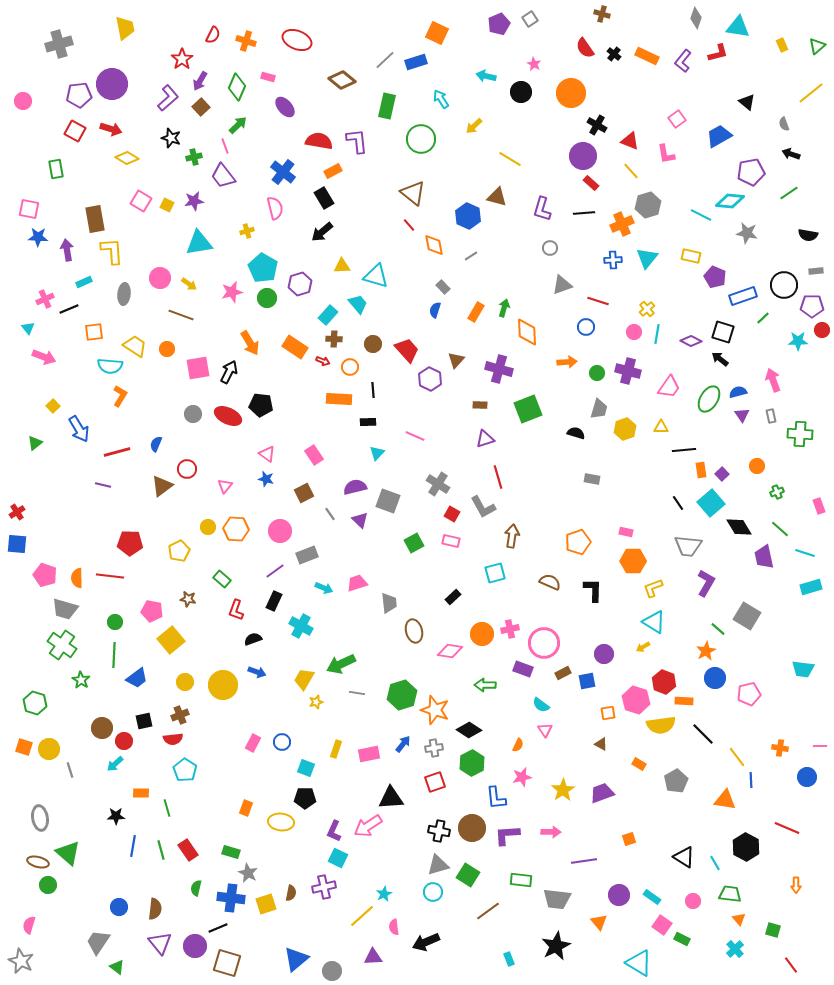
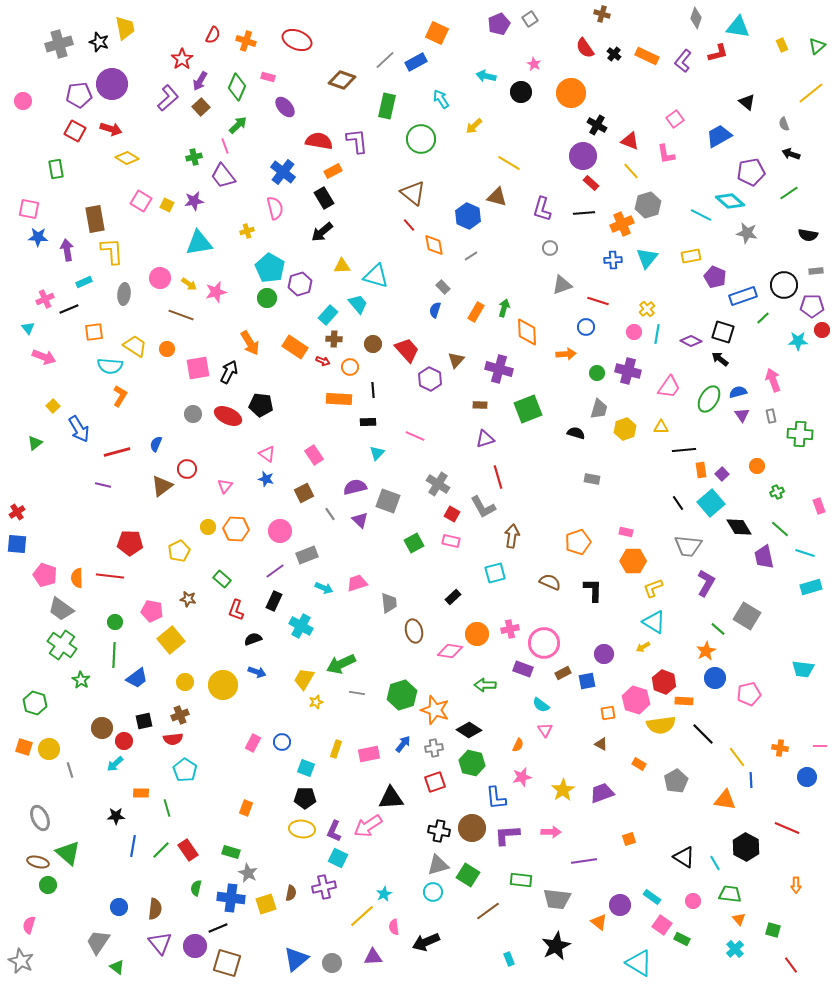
blue rectangle at (416, 62): rotated 10 degrees counterclockwise
brown diamond at (342, 80): rotated 20 degrees counterclockwise
pink square at (677, 119): moved 2 px left
black star at (171, 138): moved 72 px left, 96 px up
yellow line at (510, 159): moved 1 px left, 4 px down
cyan diamond at (730, 201): rotated 36 degrees clockwise
yellow rectangle at (691, 256): rotated 24 degrees counterclockwise
cyan pentagon at (263, 268): moved 7 px right
pink star at (232, 292): moved 16 px left
orange arrow at (567, 362): moved 1 px left, 8 px up
gray trapezoid at (65, 609): moved 4 px left; rotated 20 degrees clockwise
orange circle at (482, 634): moved 5 px left
green hexagon at (472, 763): rotated 20 degrees counterclockwise
gray ellipse at (40, 818): rotated 15 degrees counterclockwise
yellow ellipse at (281, 822): moved 21 px right, 7 px down
green line at (161, 850): rotated 60 degrees clockwise
purple circle at (619, 895): moved 1 px right, 10 px down
orange triangle at (599, 922): rotated 12 degrees counterclockwise
gray circle at (332, 971): moved 8 px up
